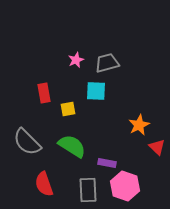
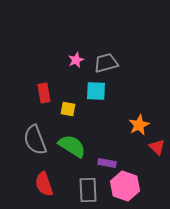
gray trapezoid: moved 1 px left
yellow square: rotated 21 degrees clockwise
gray semicircle: moved 8 px right, 2 px up; rotated 24 degrees clockwise
